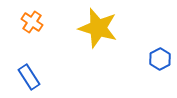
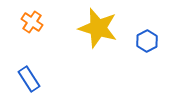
blue hexagon: moved 13 px left, 18 px up
blue rectangle: moved 2 px down
